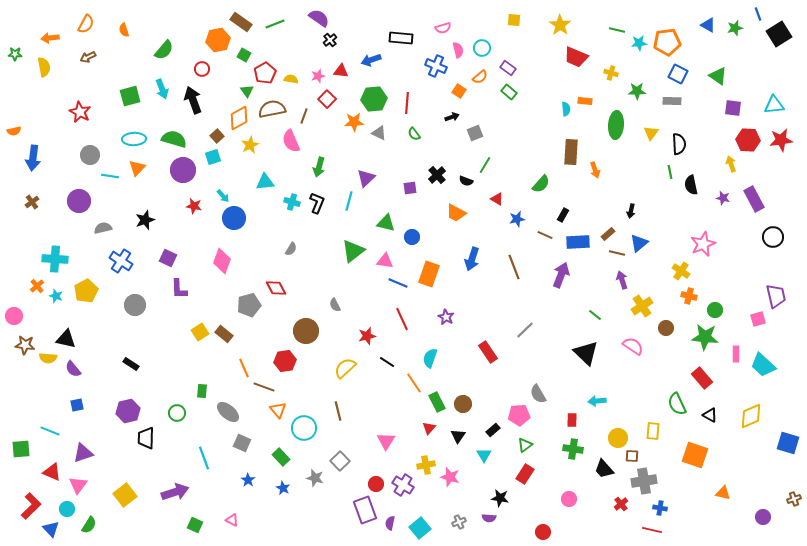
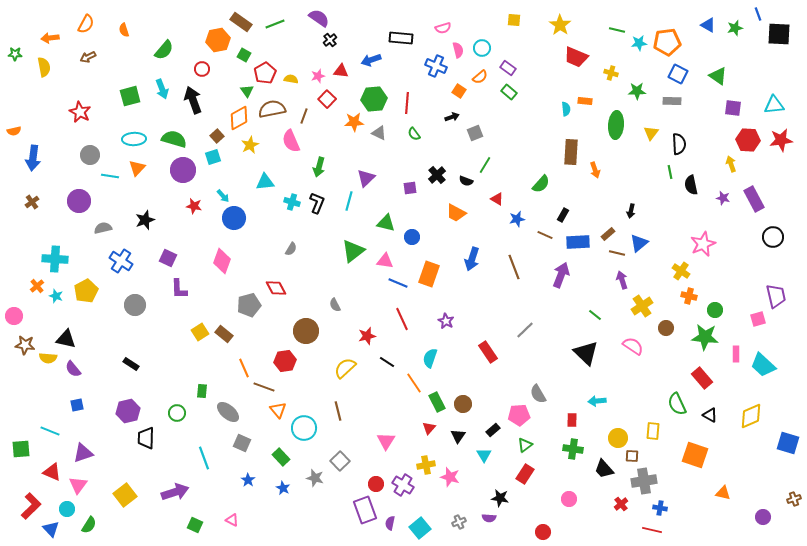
black square at (779, 34): rotated 35 degrees clockwise
purple star at (446, 317): moved 4 px down
